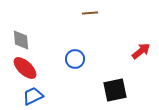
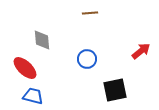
gray diamond: moved 21 px right
blue circle: moved 12 px right
blue trapezoid: rotated 40 degrees clockwise
